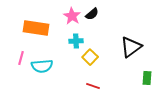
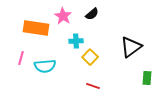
pink star: moved 9 px left
cyan semicircle: moved 3 px right
